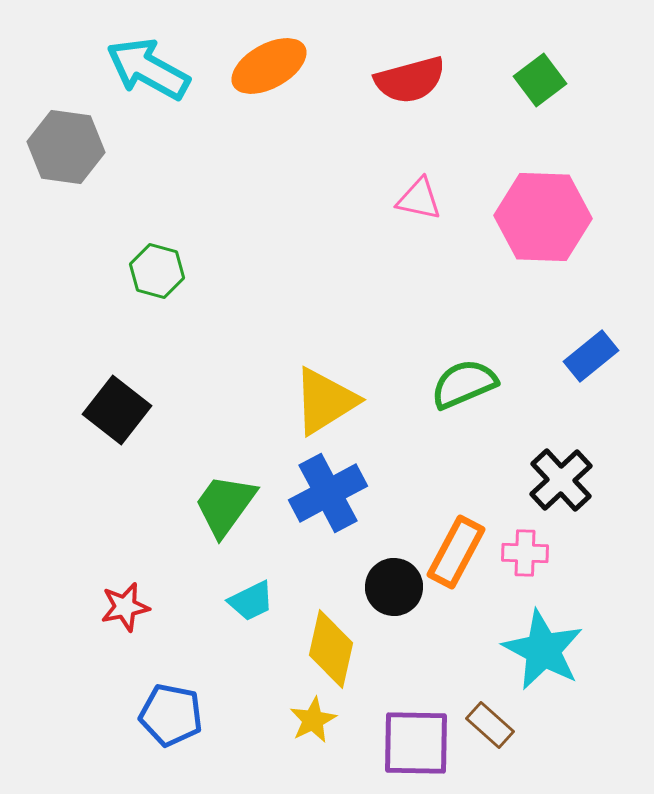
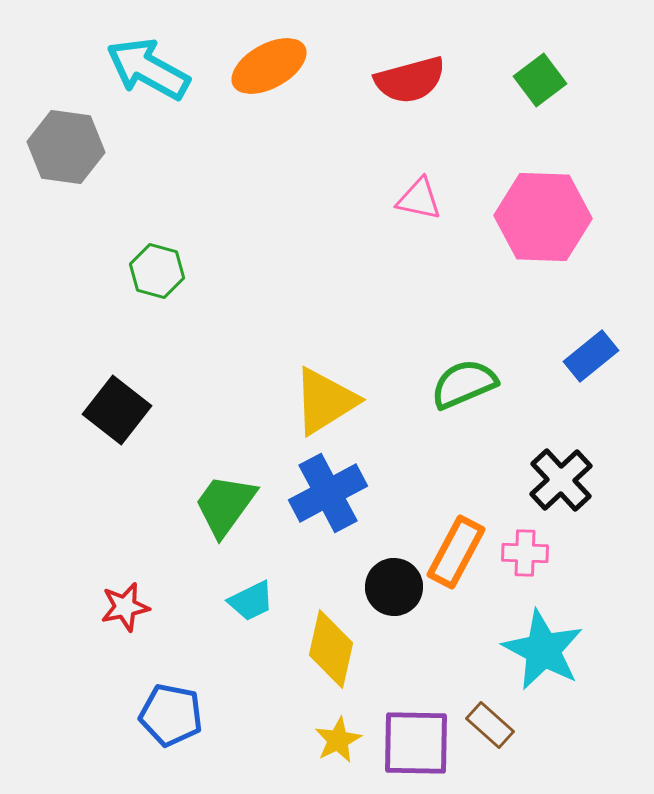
yellow star: moved 25 px right, 20 px down
